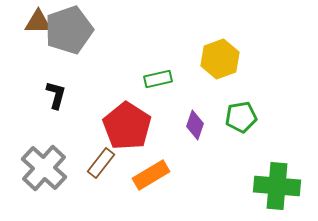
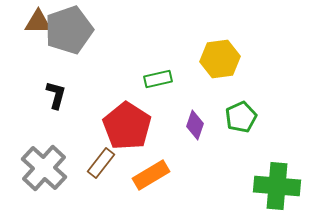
yellow hexagon: rotated 12 degrees clockwise
green pentagon: rotated 16 degrees counterclockwise
